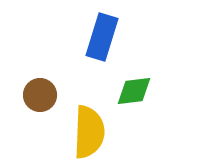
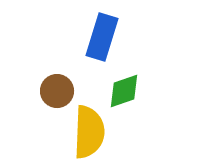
green diamond: moved 10 px left; rotated 12 degrees counterclockwise
brown circle: moved 17 px right, 4 px up
